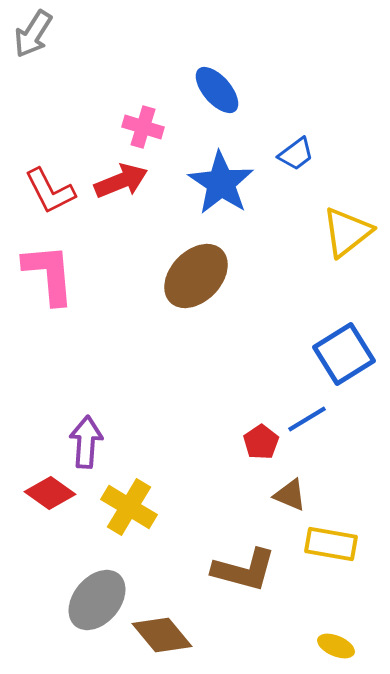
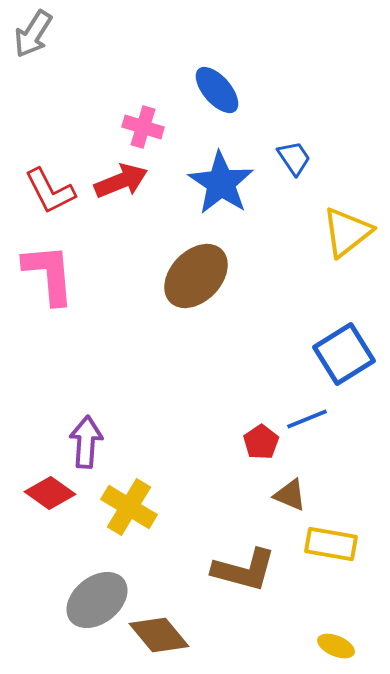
blue trapezoid: moved 2 px left, 4 px down; rotated 87 degrees counterclockwise
blue line: rotated 9 degrees clockwise
gray ellipse: rotated 12 degrees clockwise
brown diamond: moved 3 px left
